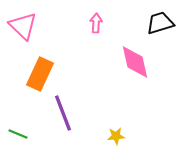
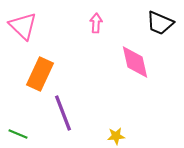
black trapezoid: rotated 140 degrees counterclockwise
